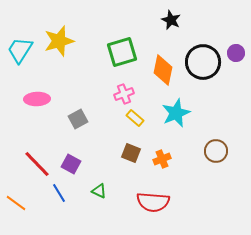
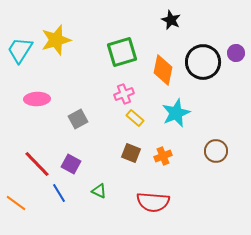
yellow star: moved 3 px left, 1 px up
orange cross: moved 1 px right, 3 px up
